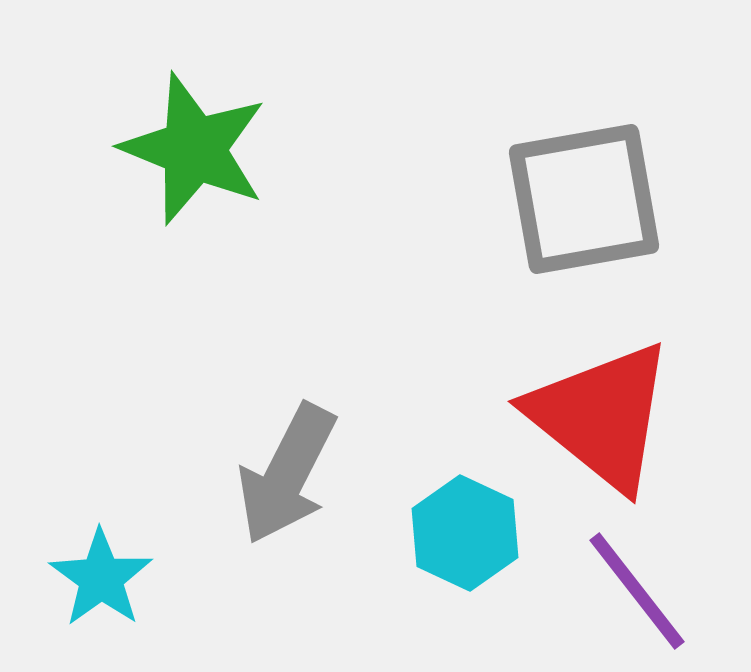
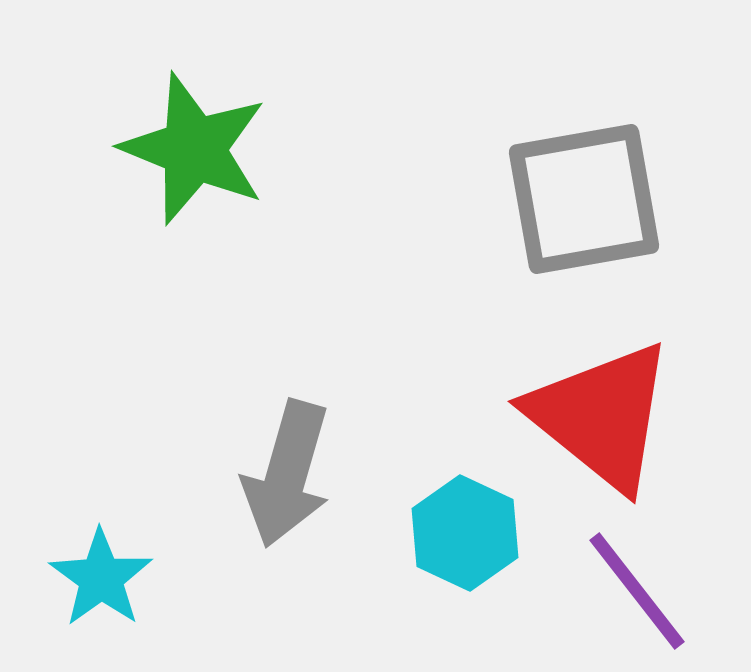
gray arrow: rotated 11 degrees counterclockwise
